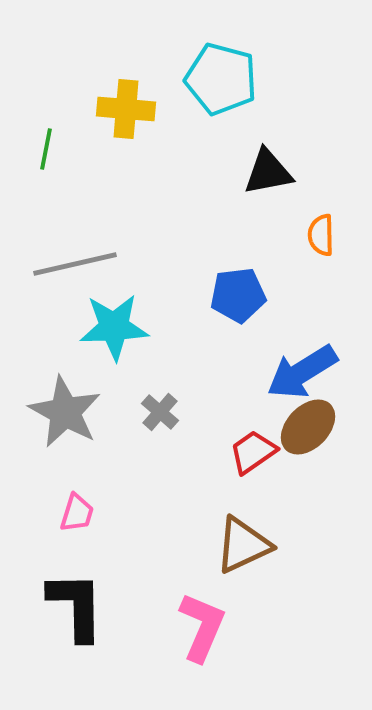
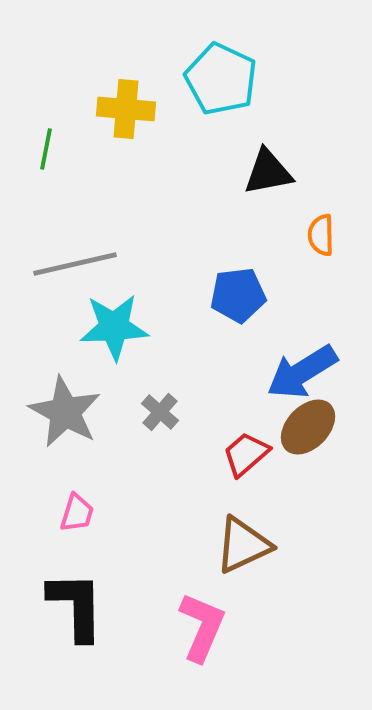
cyan pentagon: rotated 10 degrees clockwise
red trapezoid: moved 7 px left, 2 px down; rotated 6 degrees counterclockwise
